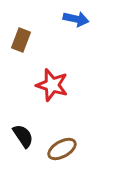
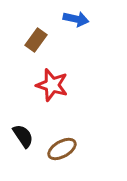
brown rectangle: moved 15 px right; rotated 15 degrees clockwise
